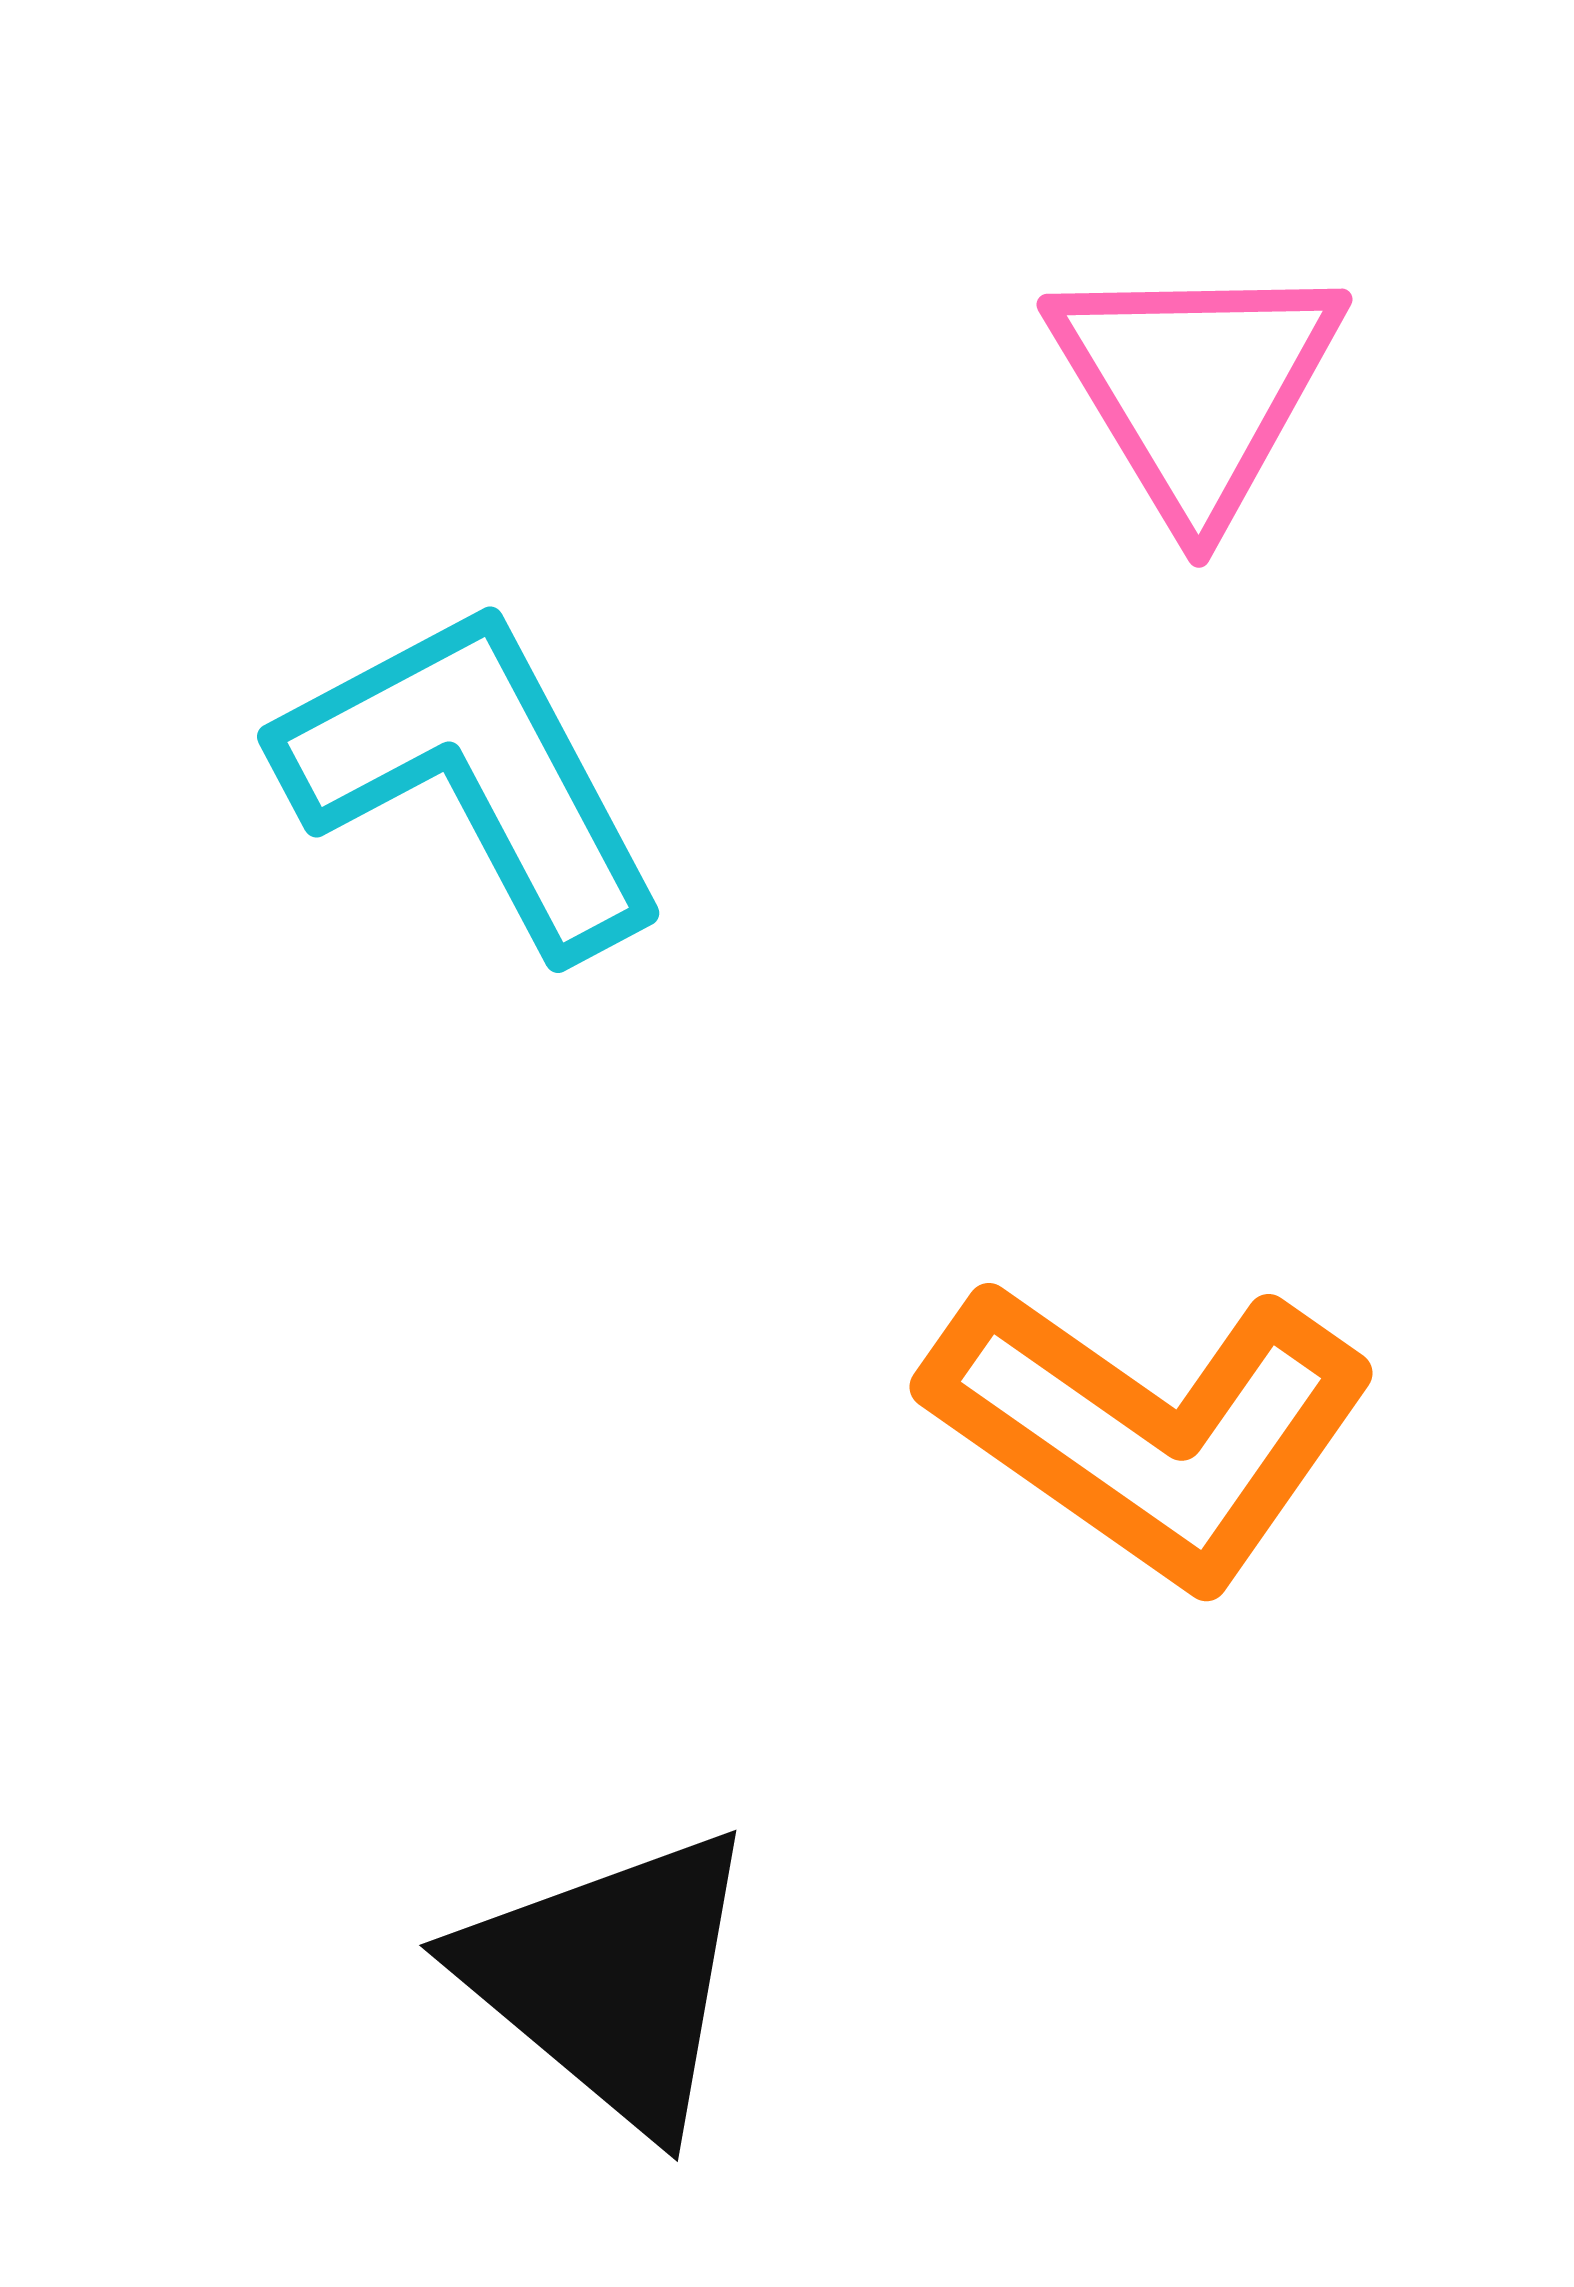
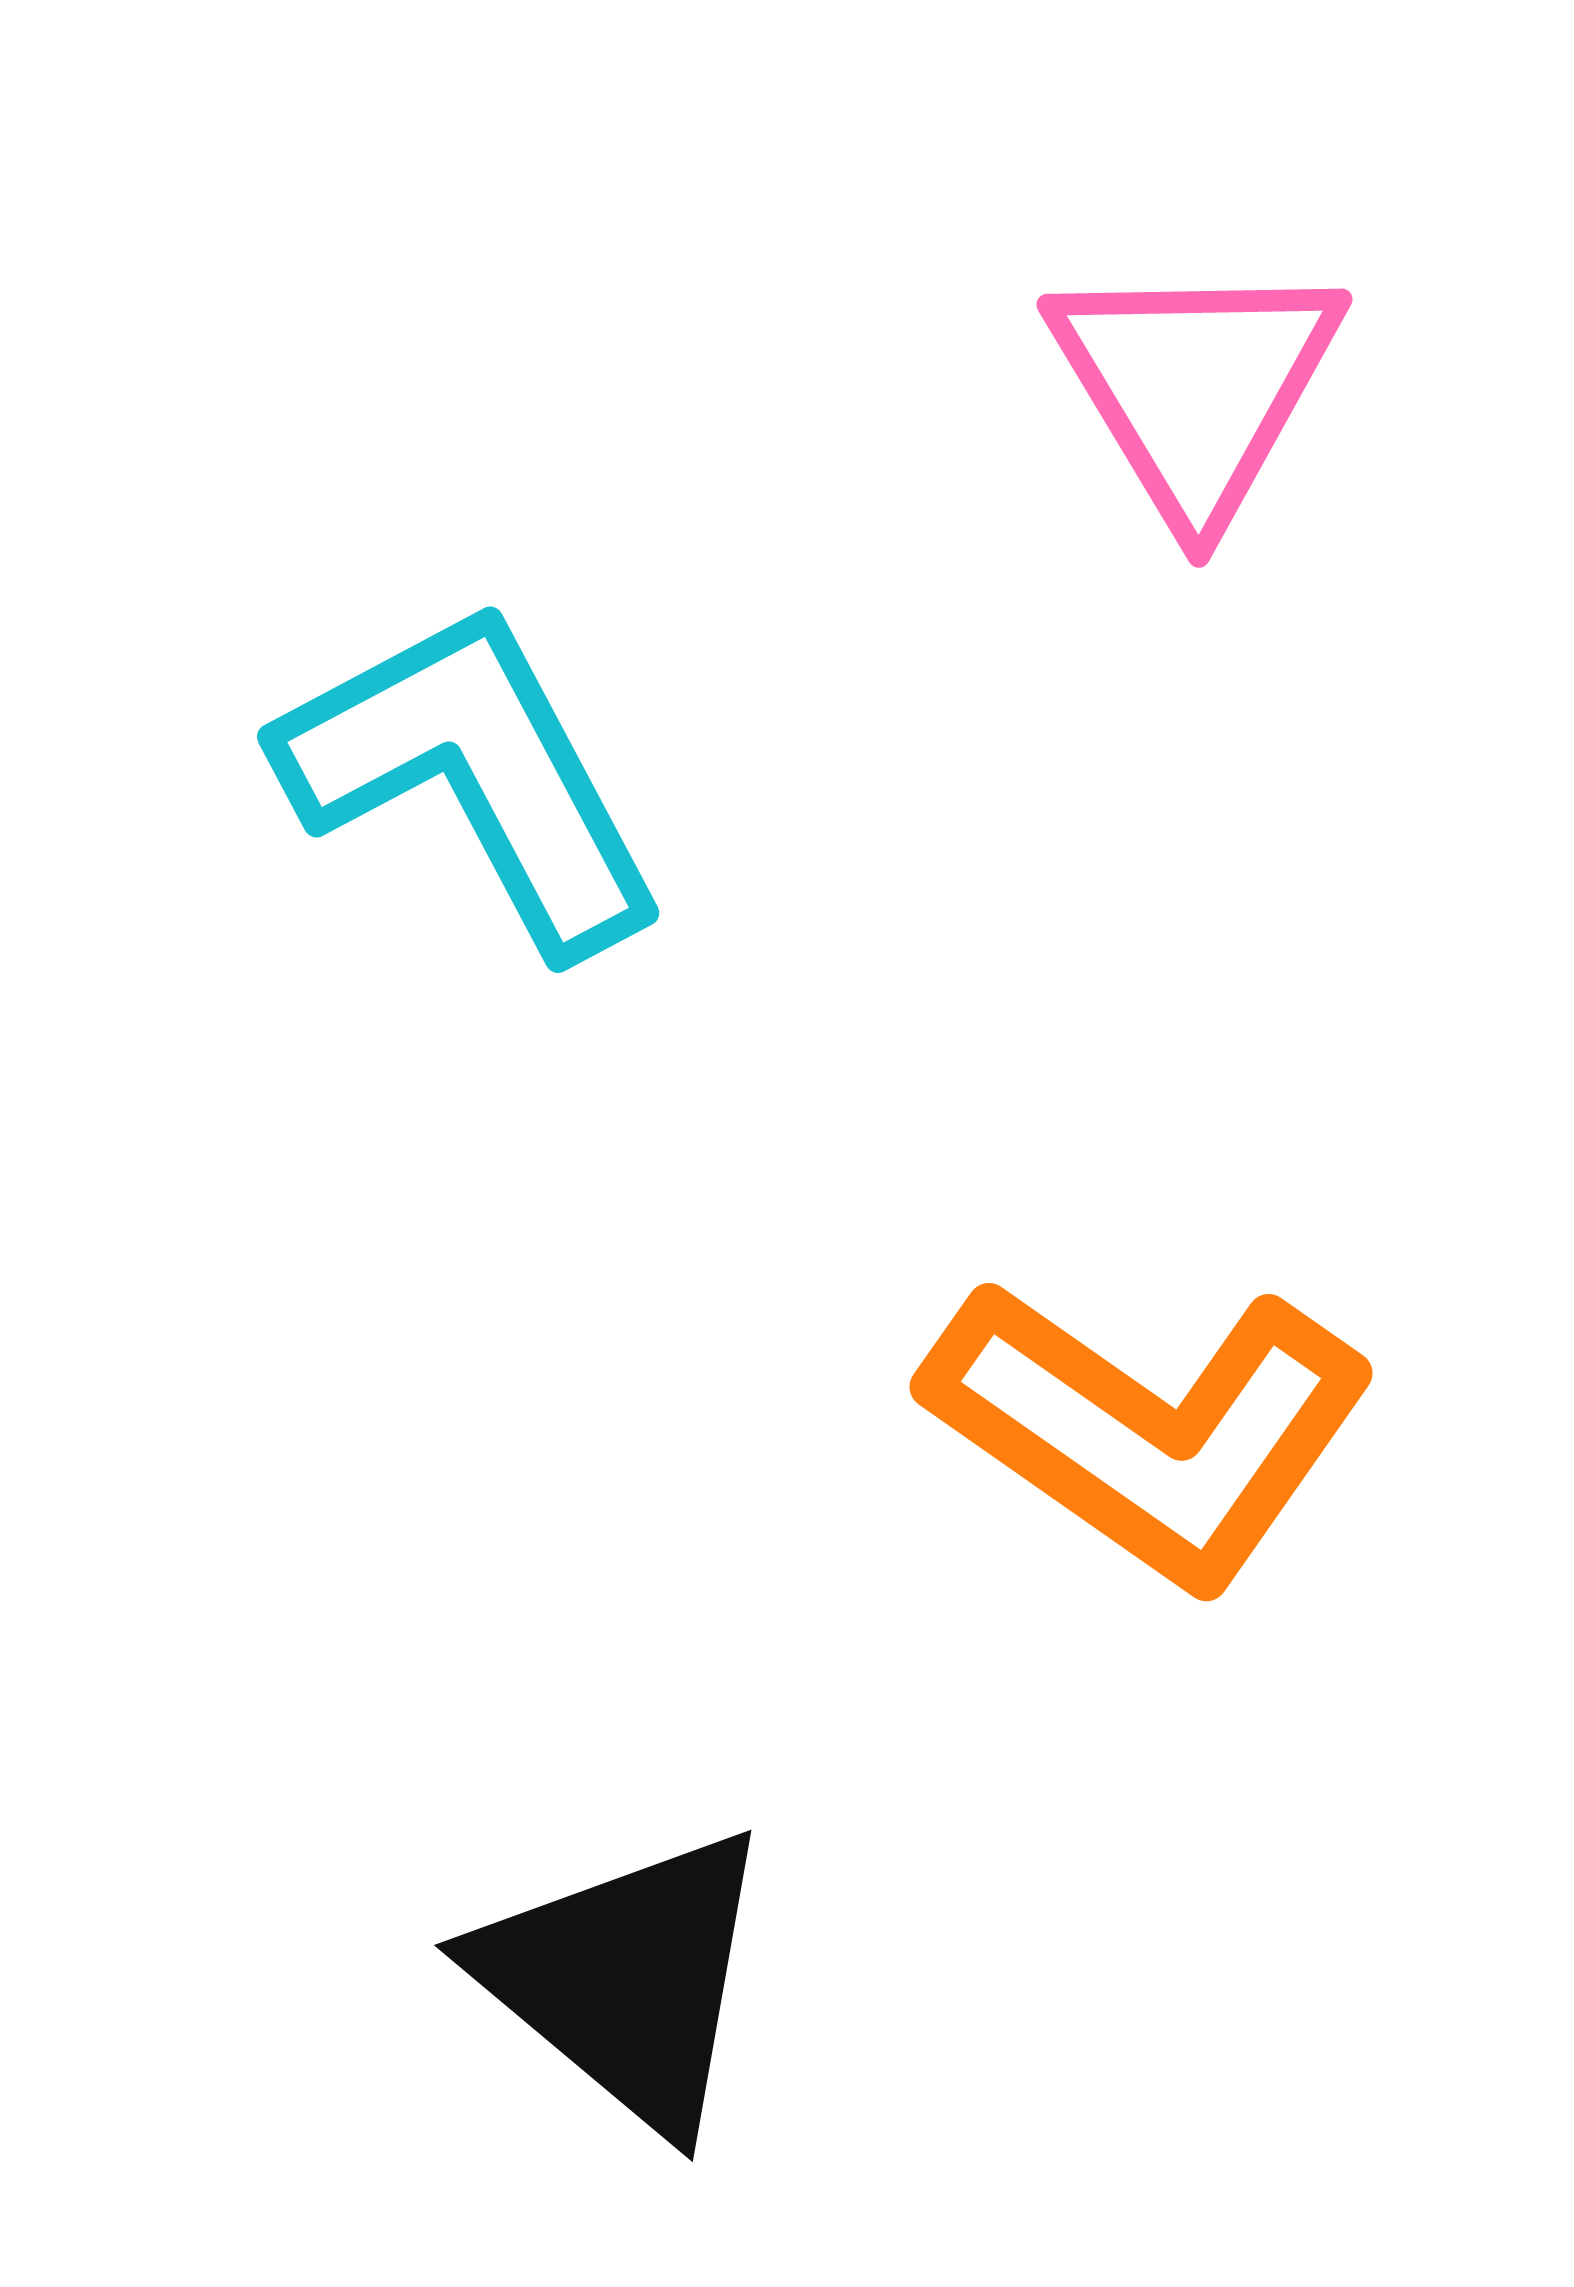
black triangle: moved 15 px right
